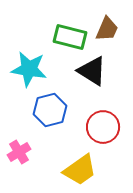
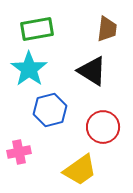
brown trapezoid: rotated 16 degrees counterclockwise
green rectangle: moved 33 px left, 8 px up; rotated 24 degrees counterclockwise
cyan star: rotated 27 degrees clockwise
pink cross: rotated 20 degrees clockwise
